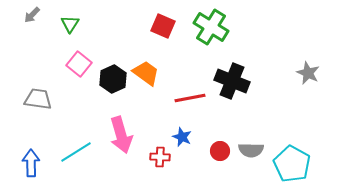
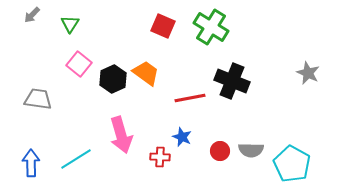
cyan line: moved 7 px down
